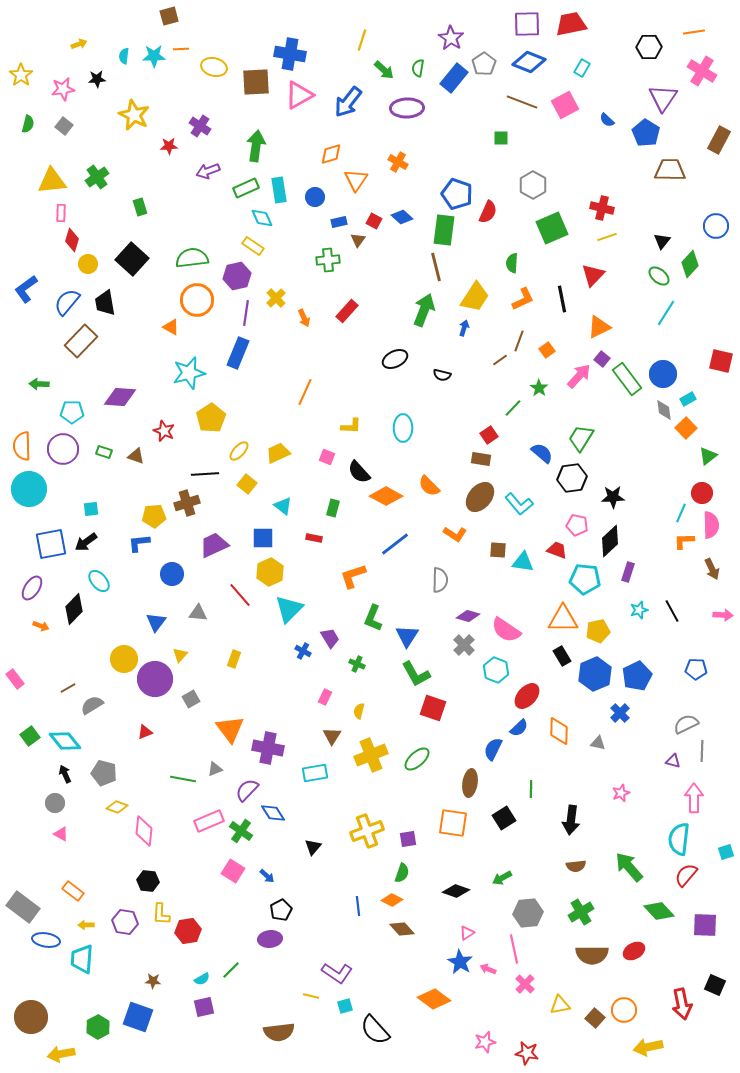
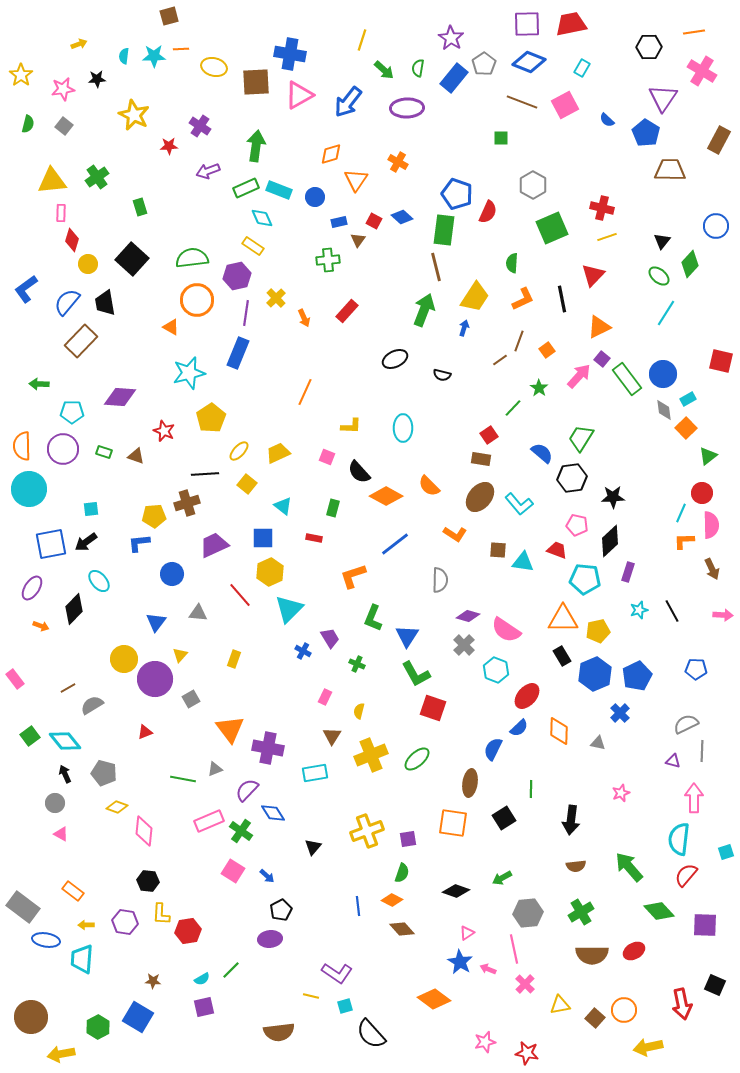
cyan rectangle at (279, 190): rotated 60 degrees counterclockwise
blue square at (138, 1017): rotated 12 degrees clockwise
black semicircle at (375, 1030): moved 4 px left, 4 px down
